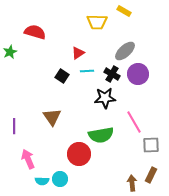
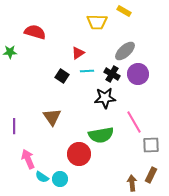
green star: rotated 24 degrees clockwise
cyan semicircle: moved 4 px up; rotated 32 degrees clockwise
